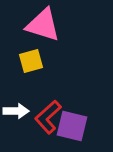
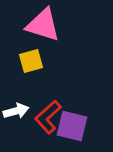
white arrow: rotated 15 degrees counterclockwise
